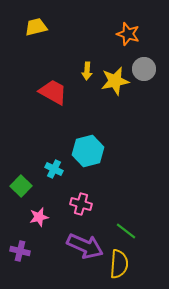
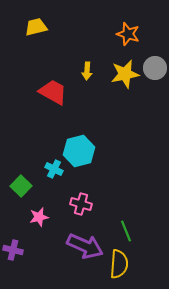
gray circle: moved 11 px right, 1 px up
yellow star: moved 10 px right, 7 px up
cyan hexagon: moved 9 px left
green line: rotated 30 degrees clockwise
purple cross: moved 7 px left, 1 px up
